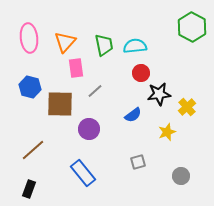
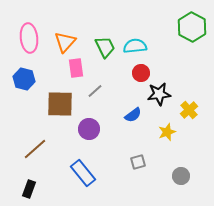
green trapezoid: moved 1 px right, 2 px down; rotated 15 degrees counterclockwise
blue hexagon: moved 6 px left, 8 px up
yellow cross: moved 2 px right, 3 px down
brown line: moved 2 px right, 1 px up
